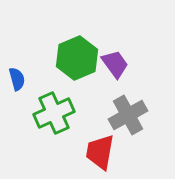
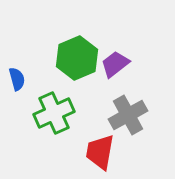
purple trapezoid: rotated 92 degrees counterclockwise
